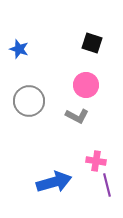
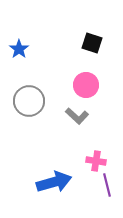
blue star: rotated 18 degrees clockwise
gray L-shape: rotated 15 degrees clockwise
